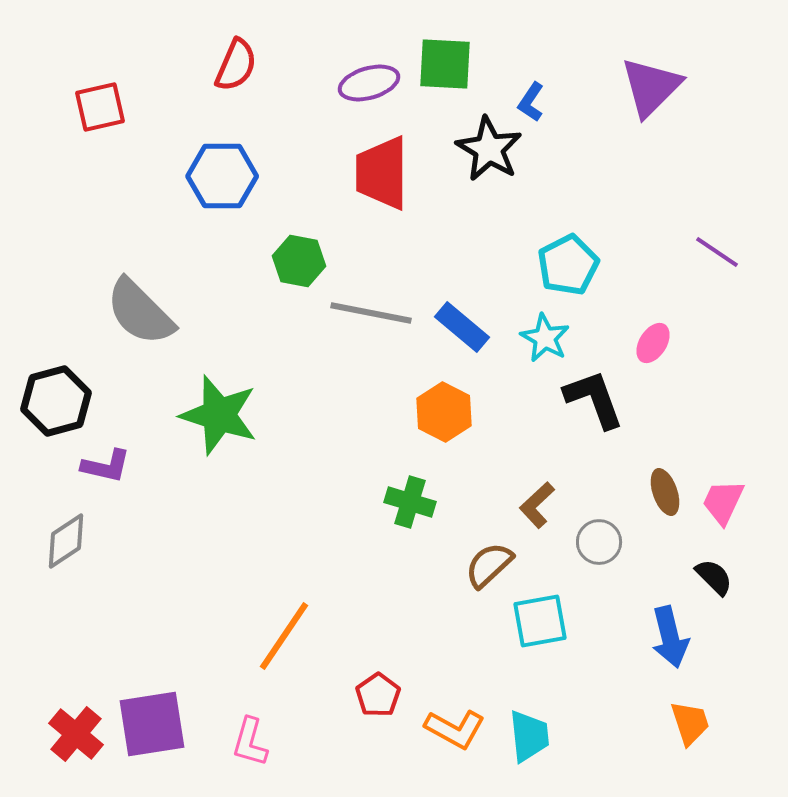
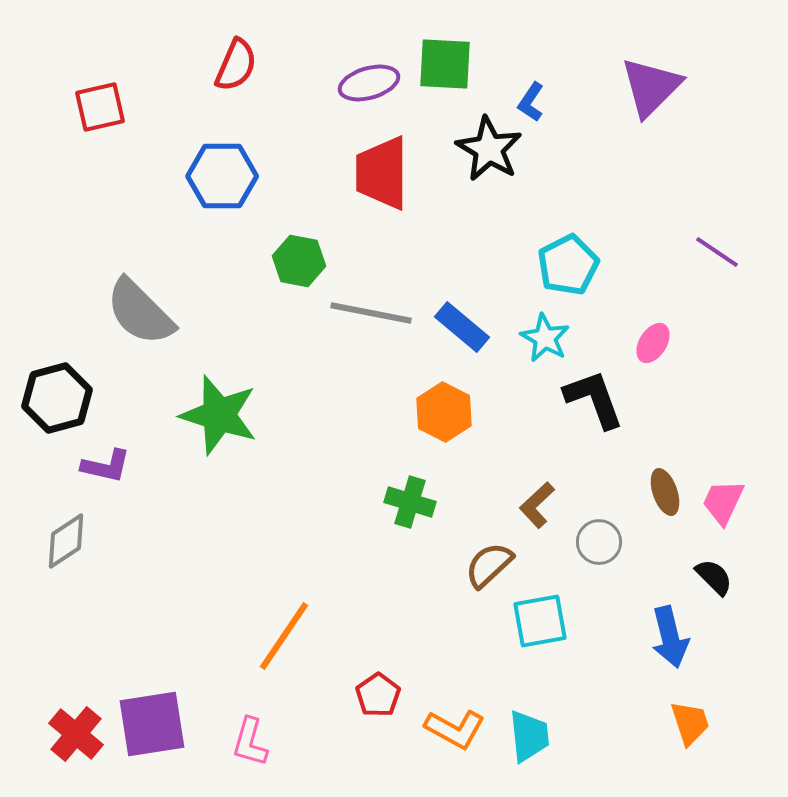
black hexagon: moved 1 px right, 3 px up
